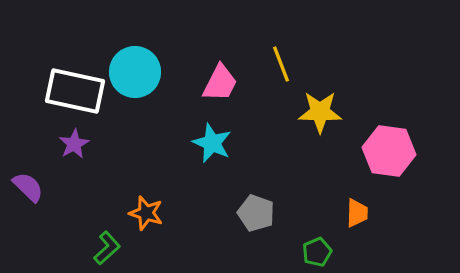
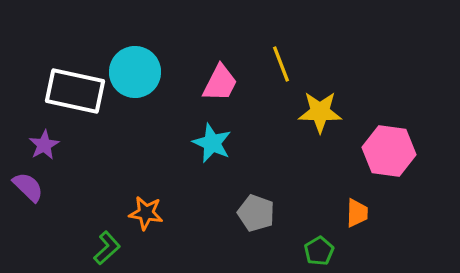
purple star: moved 30 px left, 1 px down
orange star: rotated 8 degrees counterclockwise
green pentagon: moved 2 px right, 1 px up; rotated 8 degrees counterclockwise
